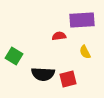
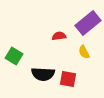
purple rectangle: moved 6 px right, 3 px down; rotated 35 degrees counterclockwise
yellow semicircle: moved 1 px left
red square: rotated 24 degrees clockwise
